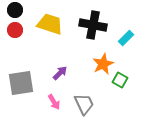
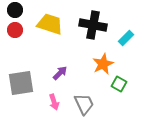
green square: moved 1 px left, 4 px down
pink arrow: rotated 14 degrees clockwise
